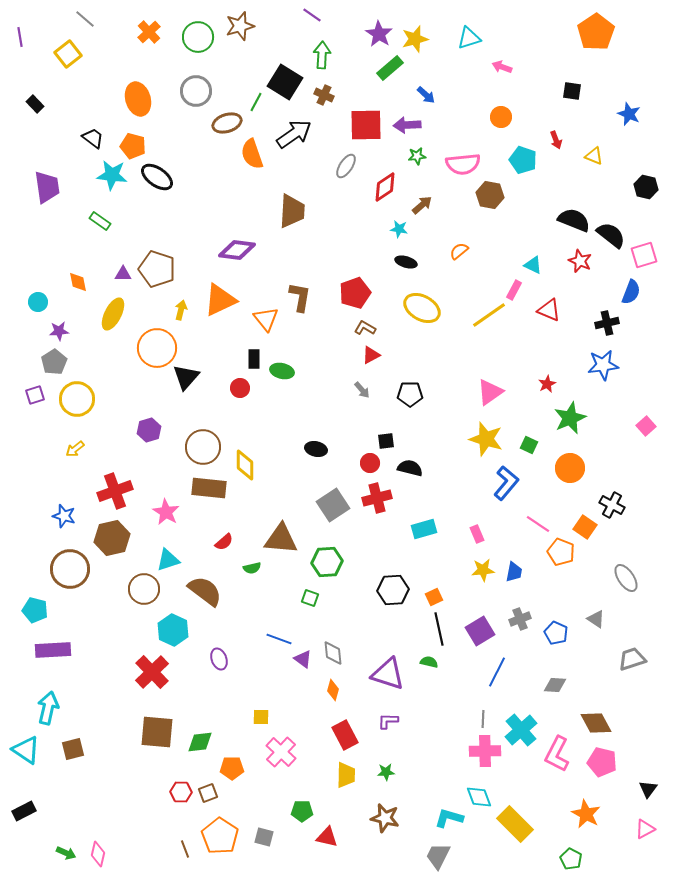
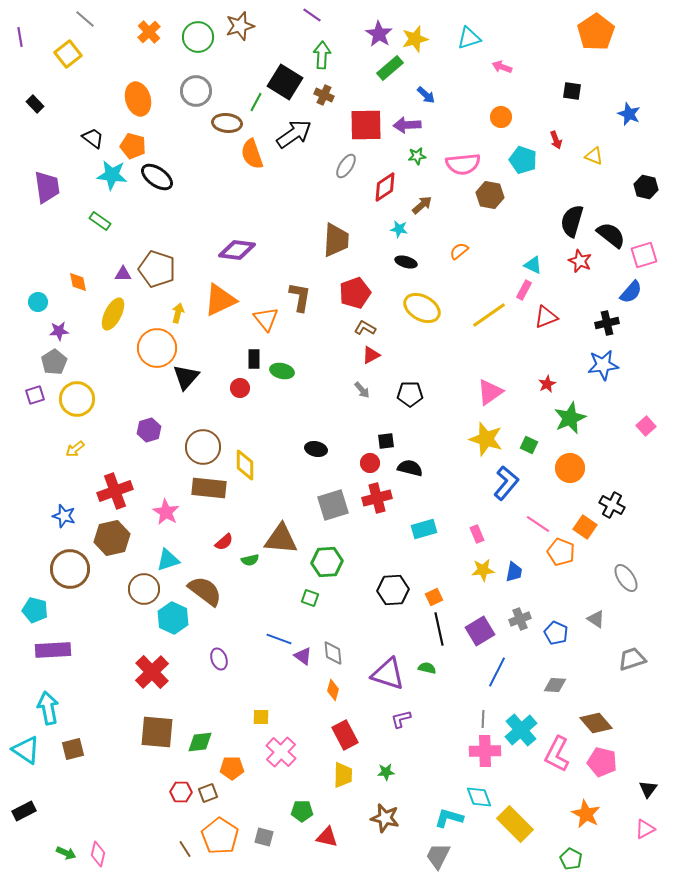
brown ellipse at (227, 123): rotated 24 degrees clockwise
brown trapezoid at (292, 211): moved 44 px right, 29 px down
black semicircle at (574, 220): moved 2 px left, 1 px down; rotated 96 degrees counterclockwise
pink rectangle at (514, 290): moved 10 px right
blue semicircle at (631, 292): rotated 20 degrees clockwise
yellow arrow at (181, 310): moved 3 px left, 3 px down
red triangle at (549, 310): moved 3 px left, 7 px down; rotated 45 degrees counterclockwise
gray square at (333, 505): rotated 16 degrees clockwise
green semicircle at (252, 568): moved 2 px left, 8 px up
cyan hexagon at (173, 630): moved 12 px up
purple triangle at (303, 659): moved 3 px up
green semicircle at (429, 662): moved 2 px left, 6 px down
cyan arrow at (48, 708): rotated 24 degrees counterclockwise
purple L-shape at (388, 721): moved 13 px right, 2 px up; rotated 15 degrees counterclockwise
brown diamond at (596, 723): rotated 12 degrees counterclockwise
yellow trapezoid at (346, 775): moved 3 px left
brown line at (185, 849): rotated 12 degrees counterclockwise
